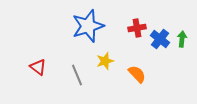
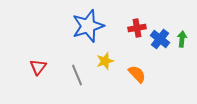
red triangle: rotated 30 degrees clockwise
